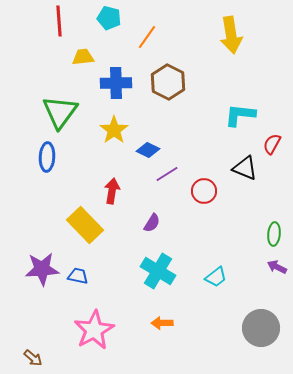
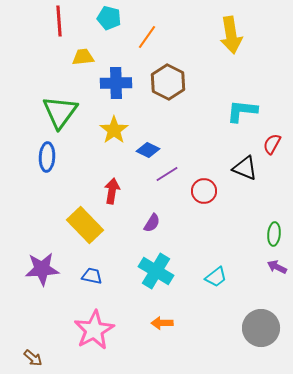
cyan L-shape: moved 2 px right, 4 px up
cyan cross: moved 2 px left
blue trapezoid: moved 14 px right
